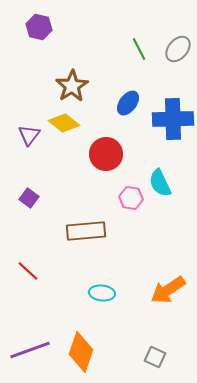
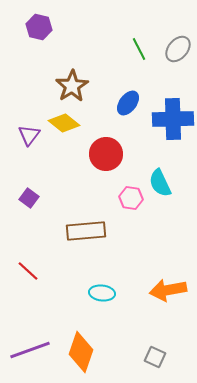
orange arrow: rotated 24 degrees clockwise
